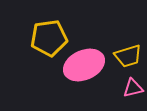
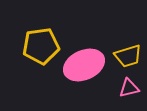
yellow pentagon: moved 8 px left, 8 px down
pink triangle: moved 4 px left
